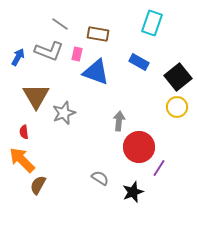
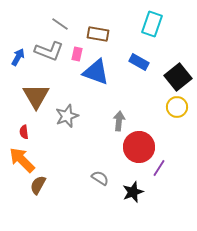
cyan rectangle: moved 1 px down
gray star: moved 3 px right, 3 px down
